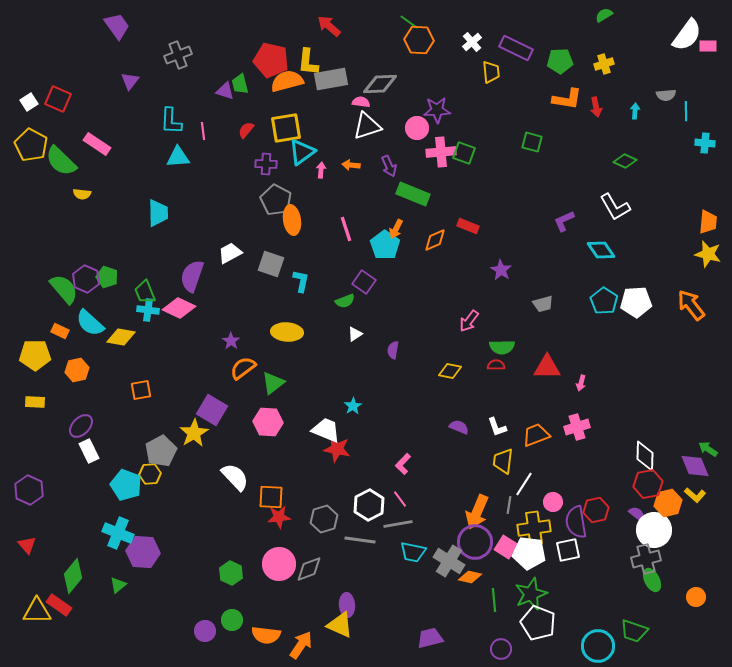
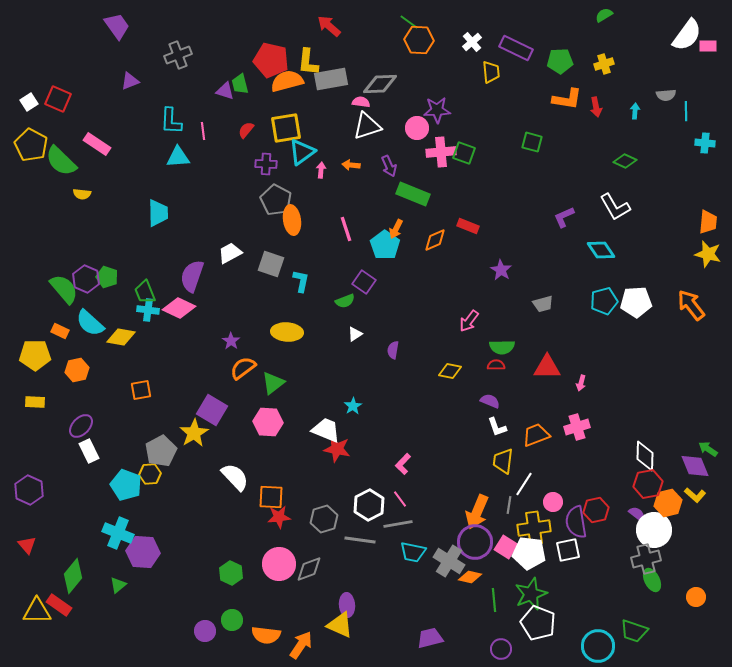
purple triangle at (130, 81): rotated 30 degrees clockwise
purple L-shape at (564, 221): moved 4 px up
cyan pentagon at (604, 301): rotated 24 degrees clockwise
purple semicircle at (459, 427): moved 31 px right, 26 px up
